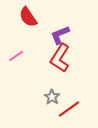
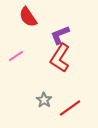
gray star: moved 8 px left, 3 px down
red line: moved 1 px right, 1 px up
